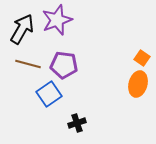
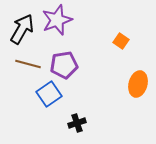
orange square: moved 21 px left, 17 px up
purple pentagon: rotated 16 degrees counterclockwise
